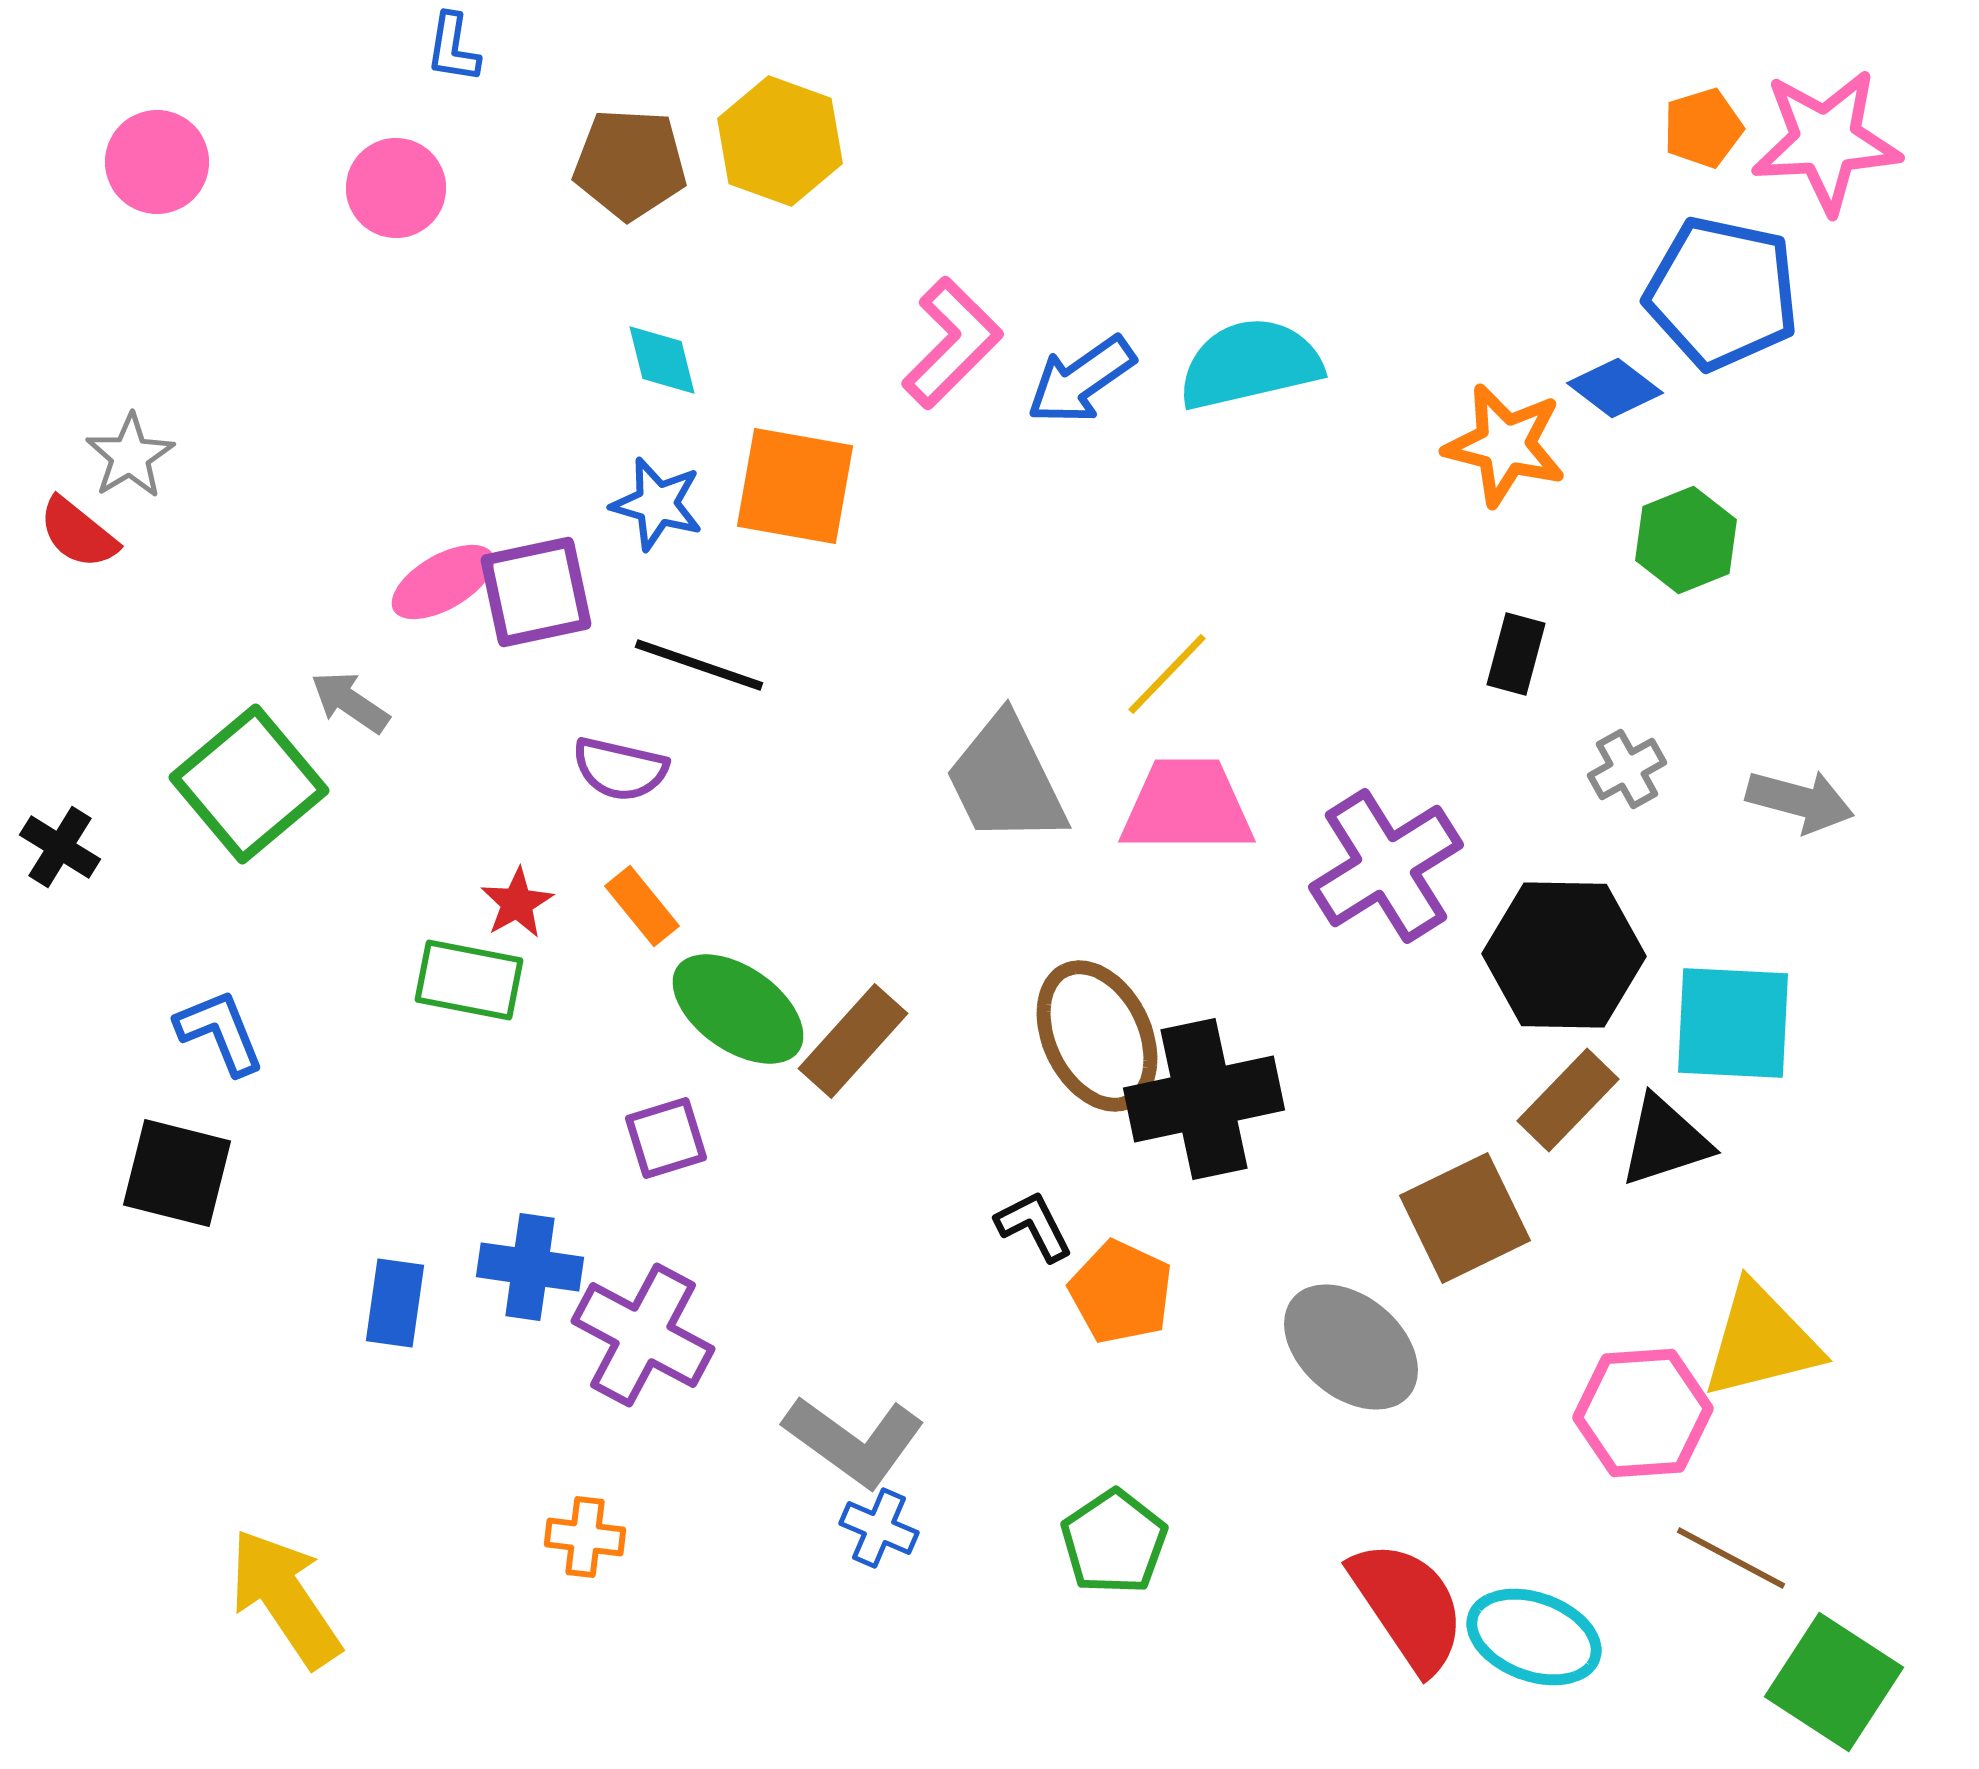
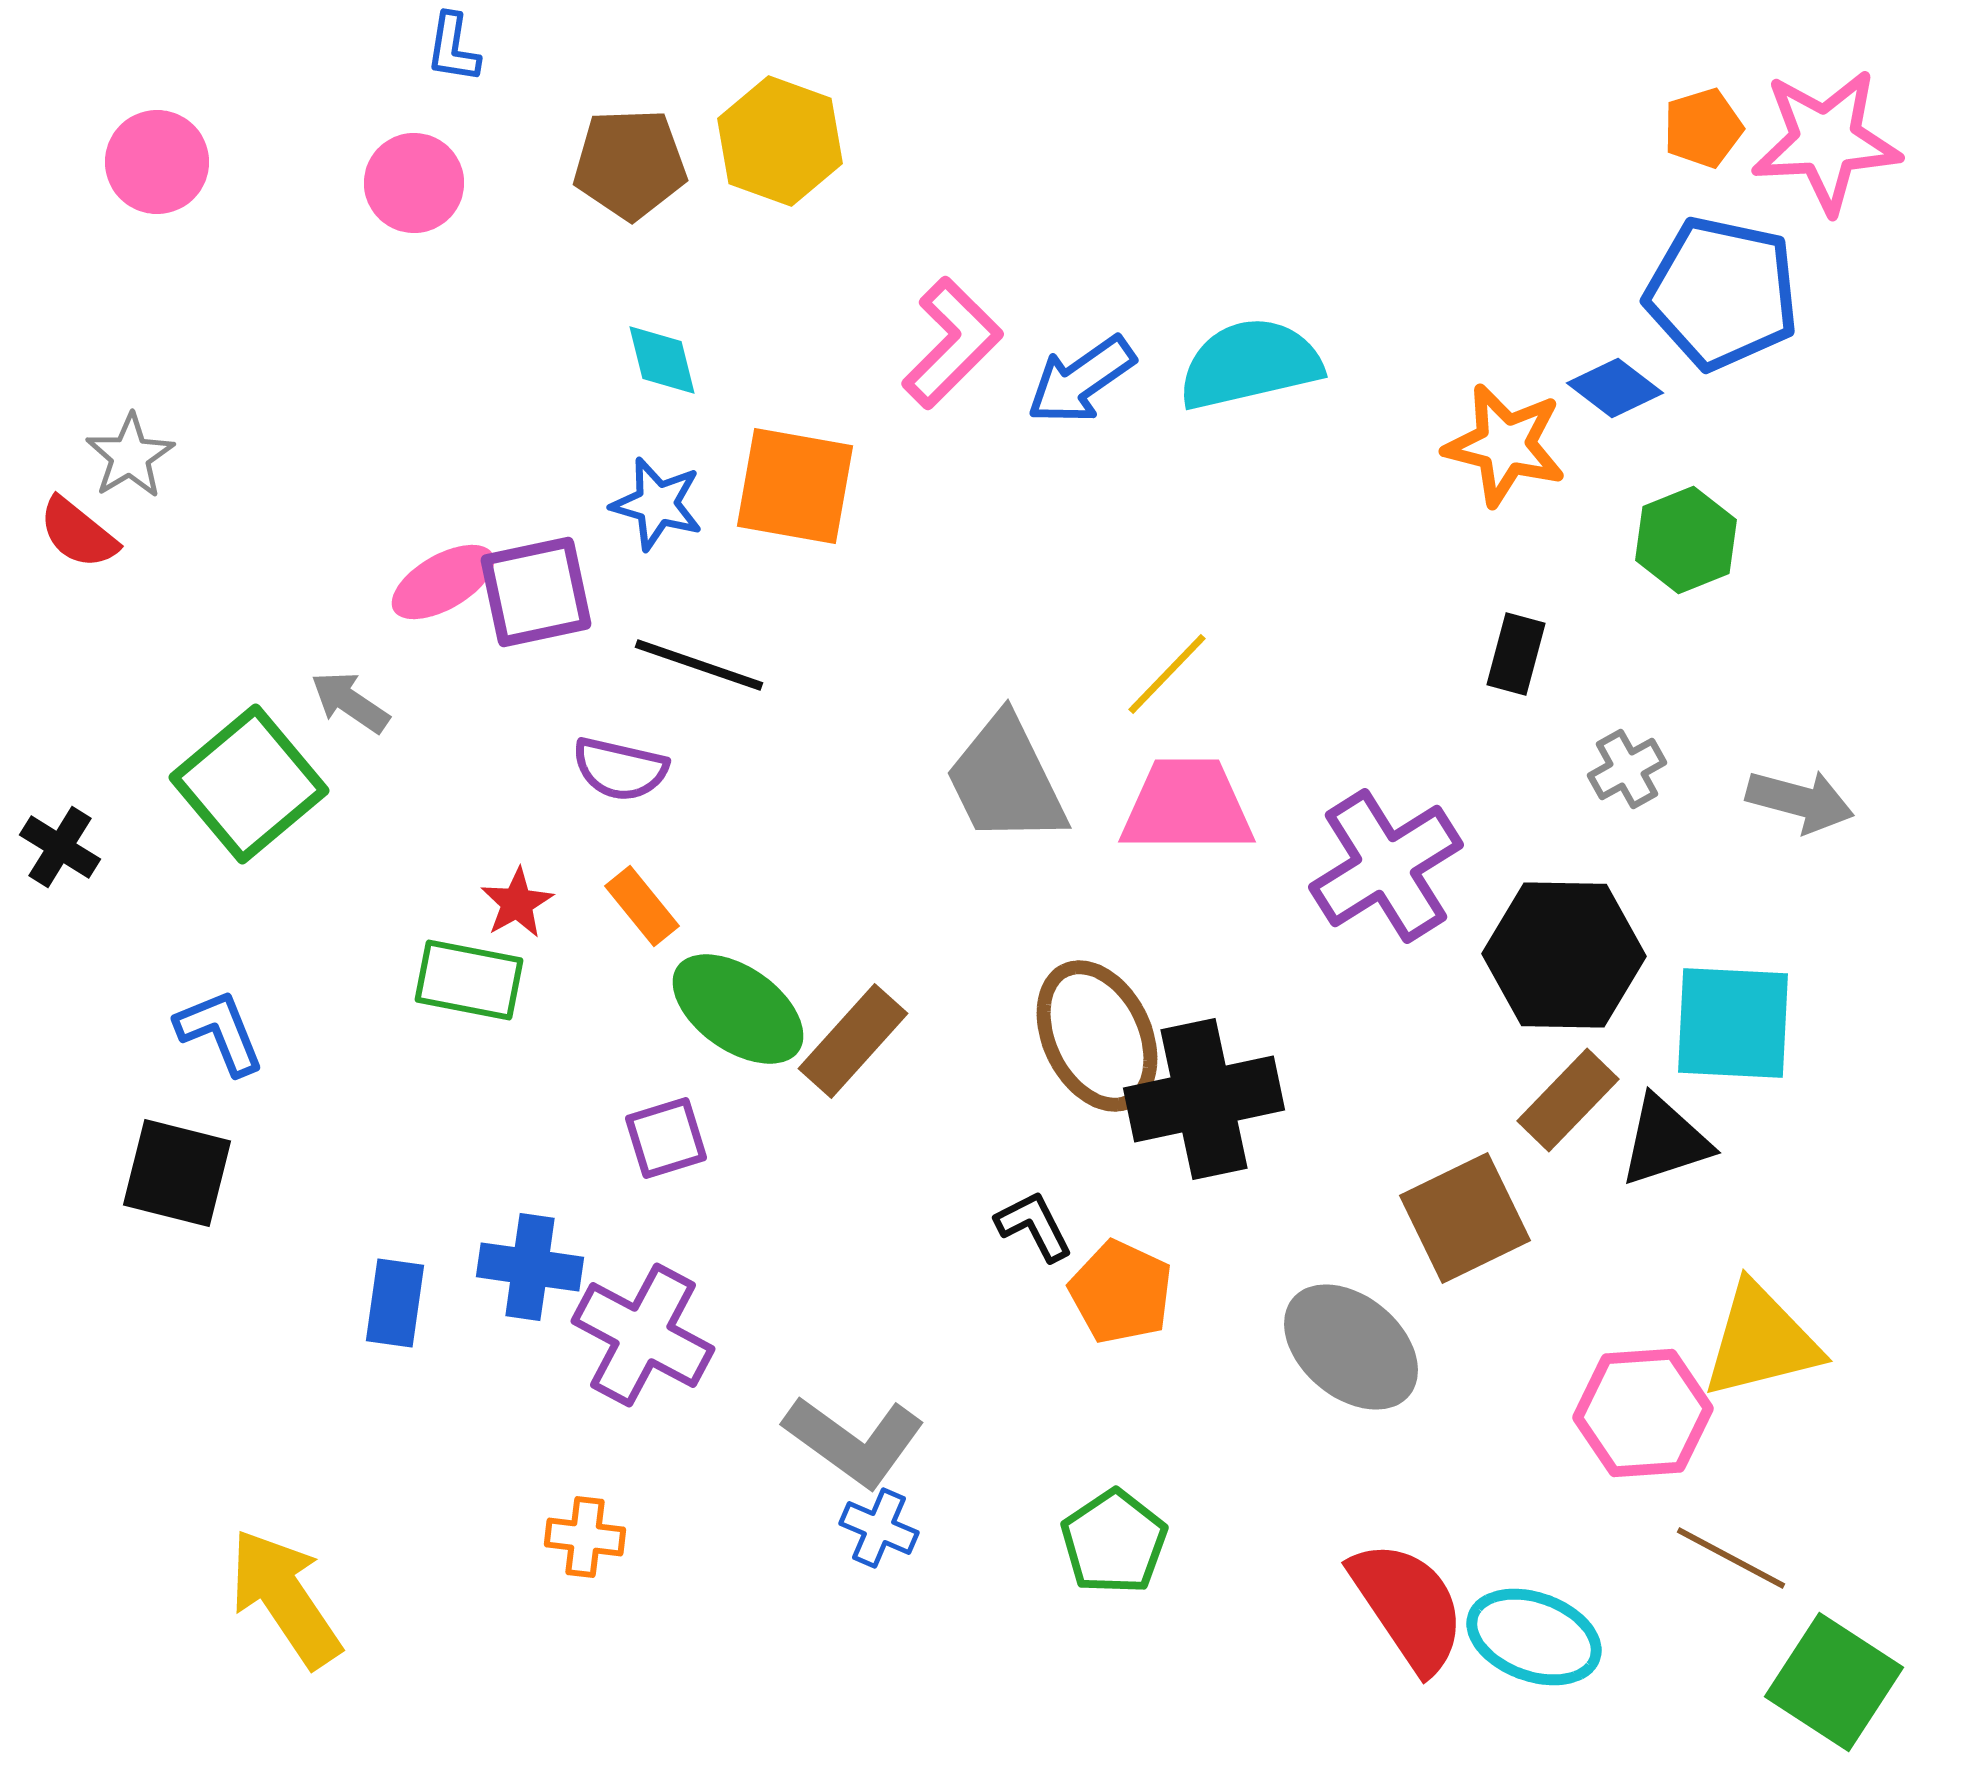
brown pentagon at (630, 164): rotated 5 degrees counterclockwise
pink circle at (396, 188): moved 18 px right, 5 px up
